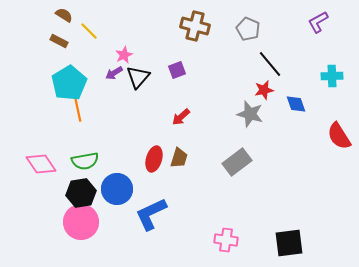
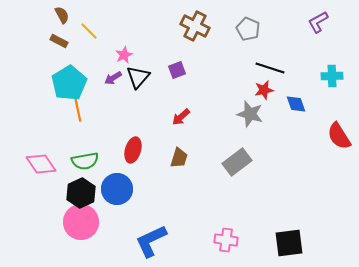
brown semicircle: moved 2 px left; rotated 30 degrees clockwise
brown cross: rotated 12 degrees clockwise
black line: moved 4 px down; rotated 32 degrees counterclockwise
purple arrow: moved 1 px left, 5 px down
red ellipse: moved 21 px left, 9 px up
black hexagon: rotated 16 degrees counterclockwise
blue L-shape: moved 27 px down
